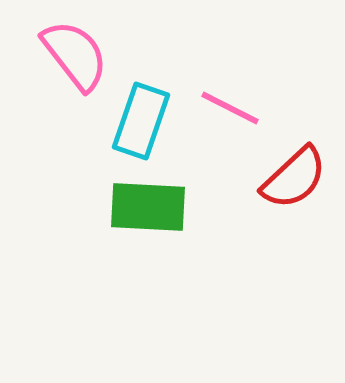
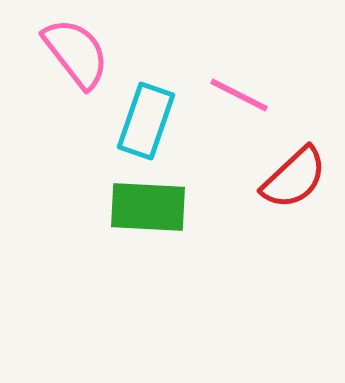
pink semicircle: moved 1 px right, 2 px up
pink line: moved 9 px right, 13 px up
cyan rectangle: moved 5 px right
